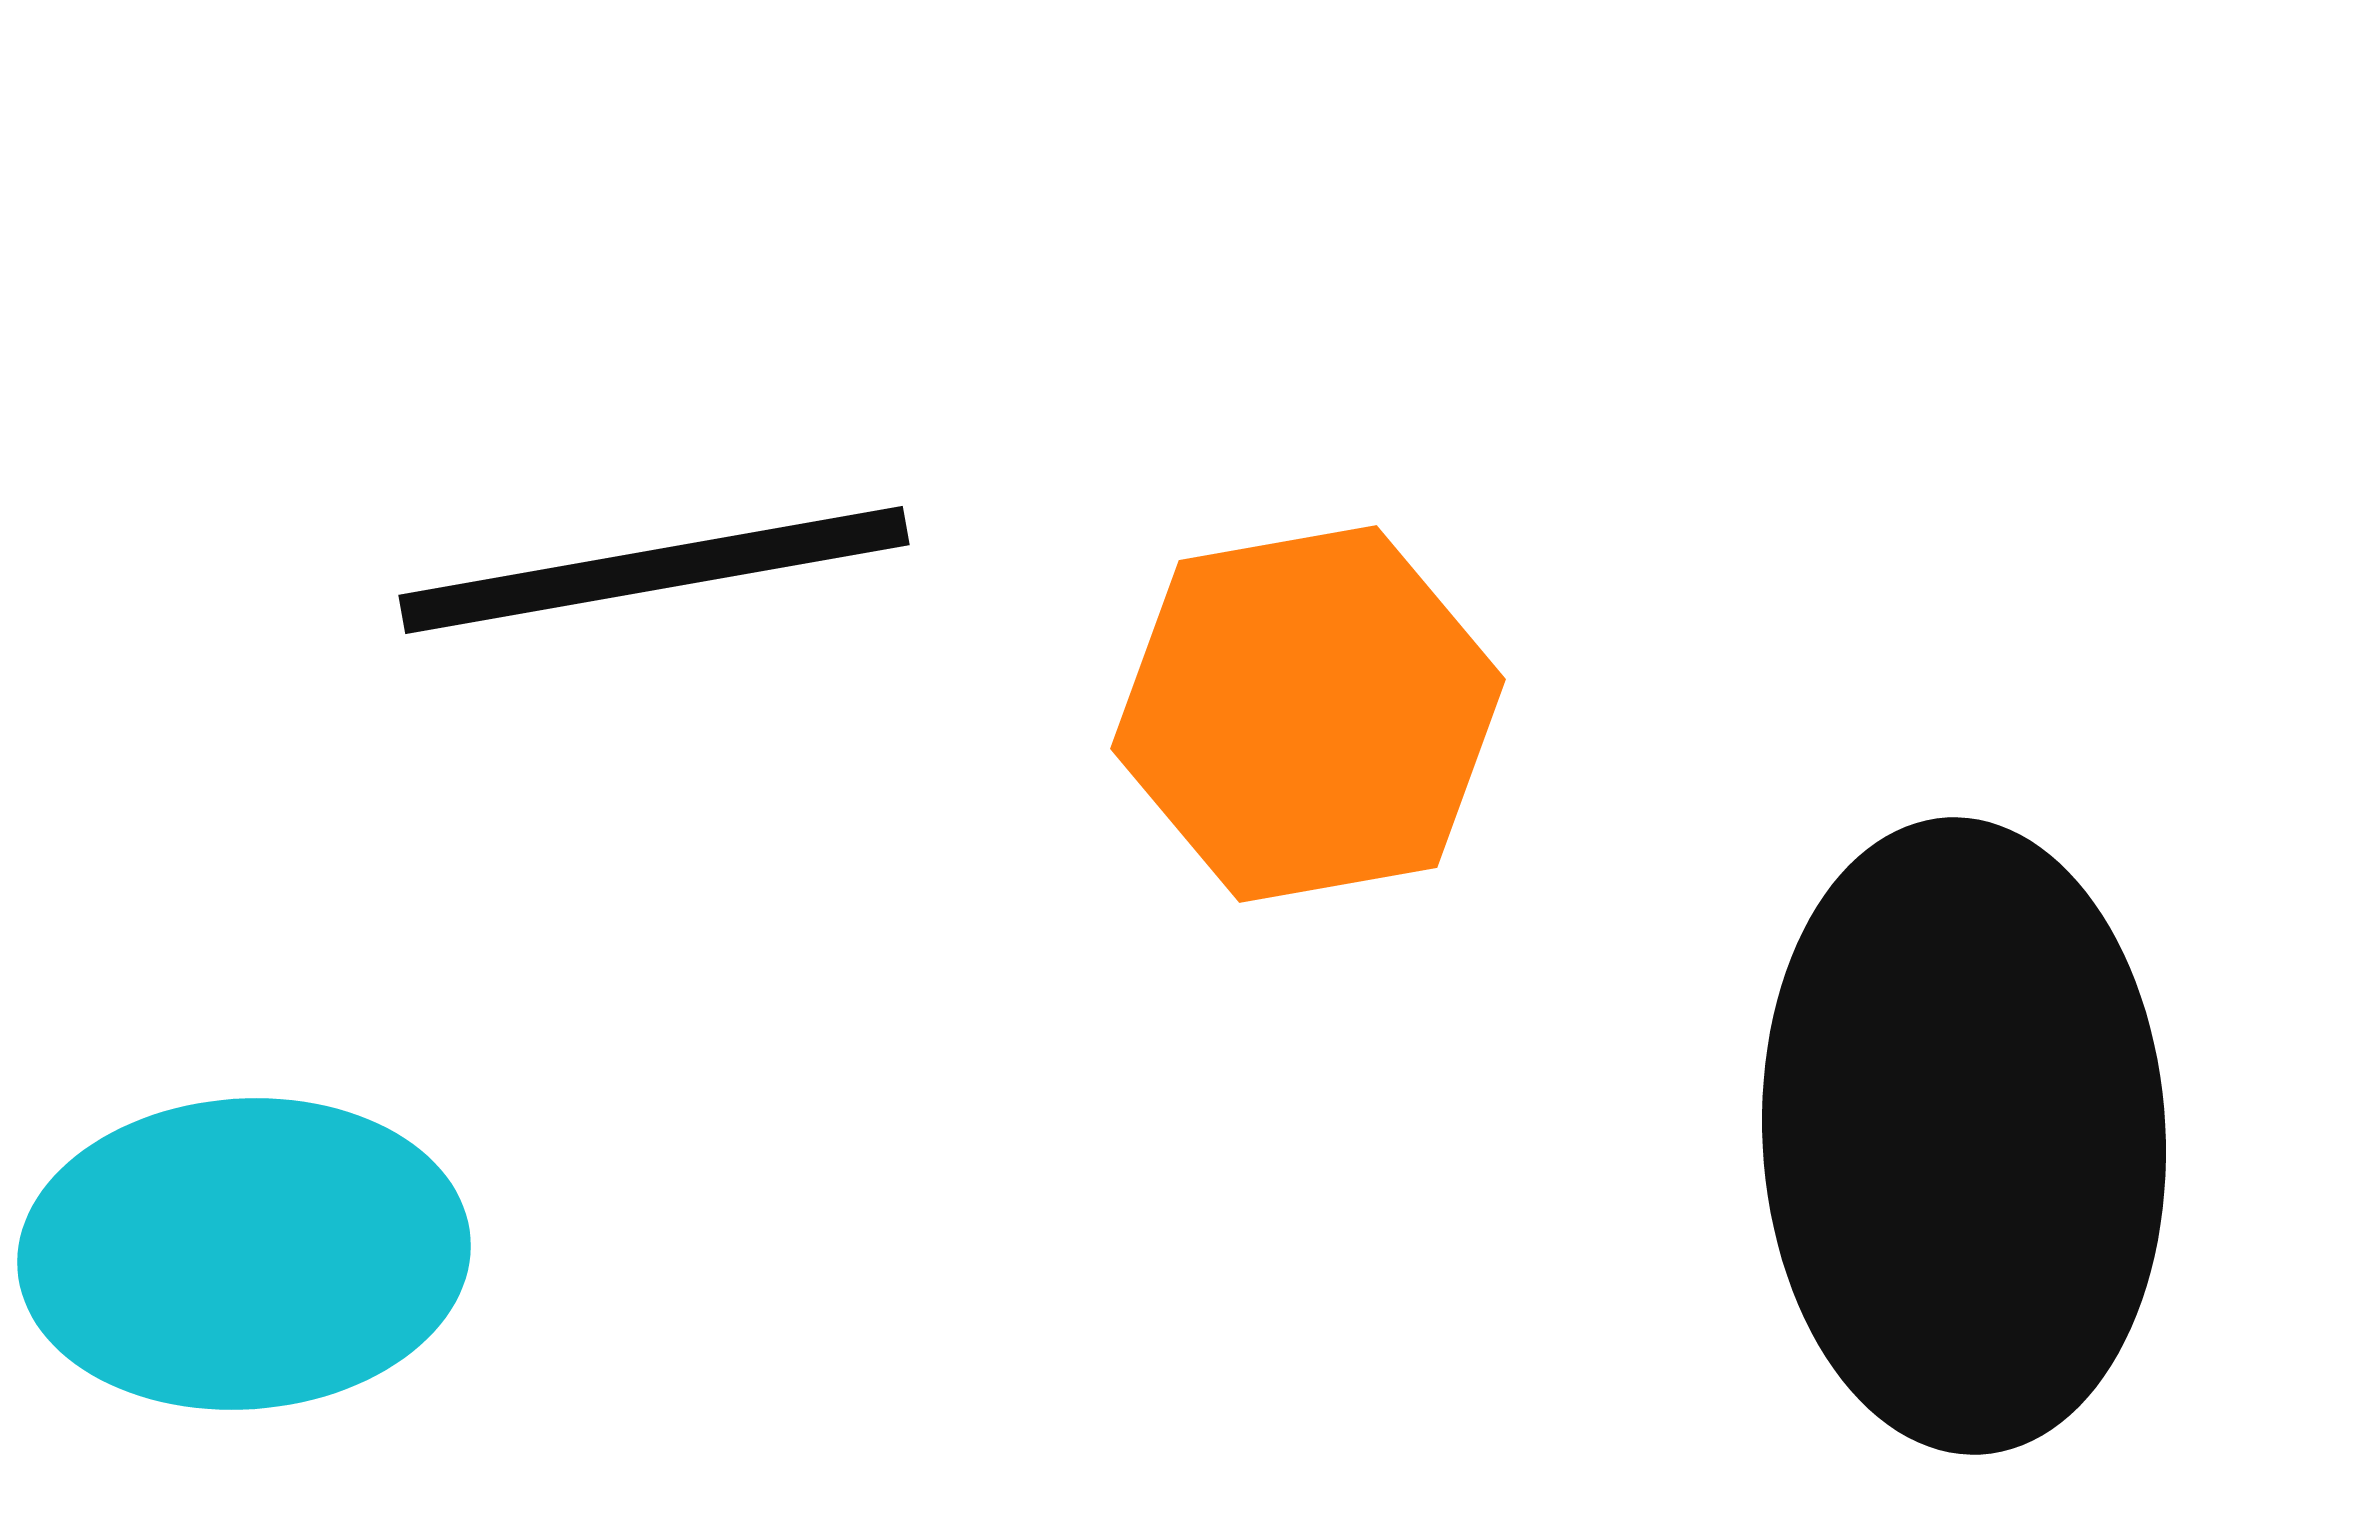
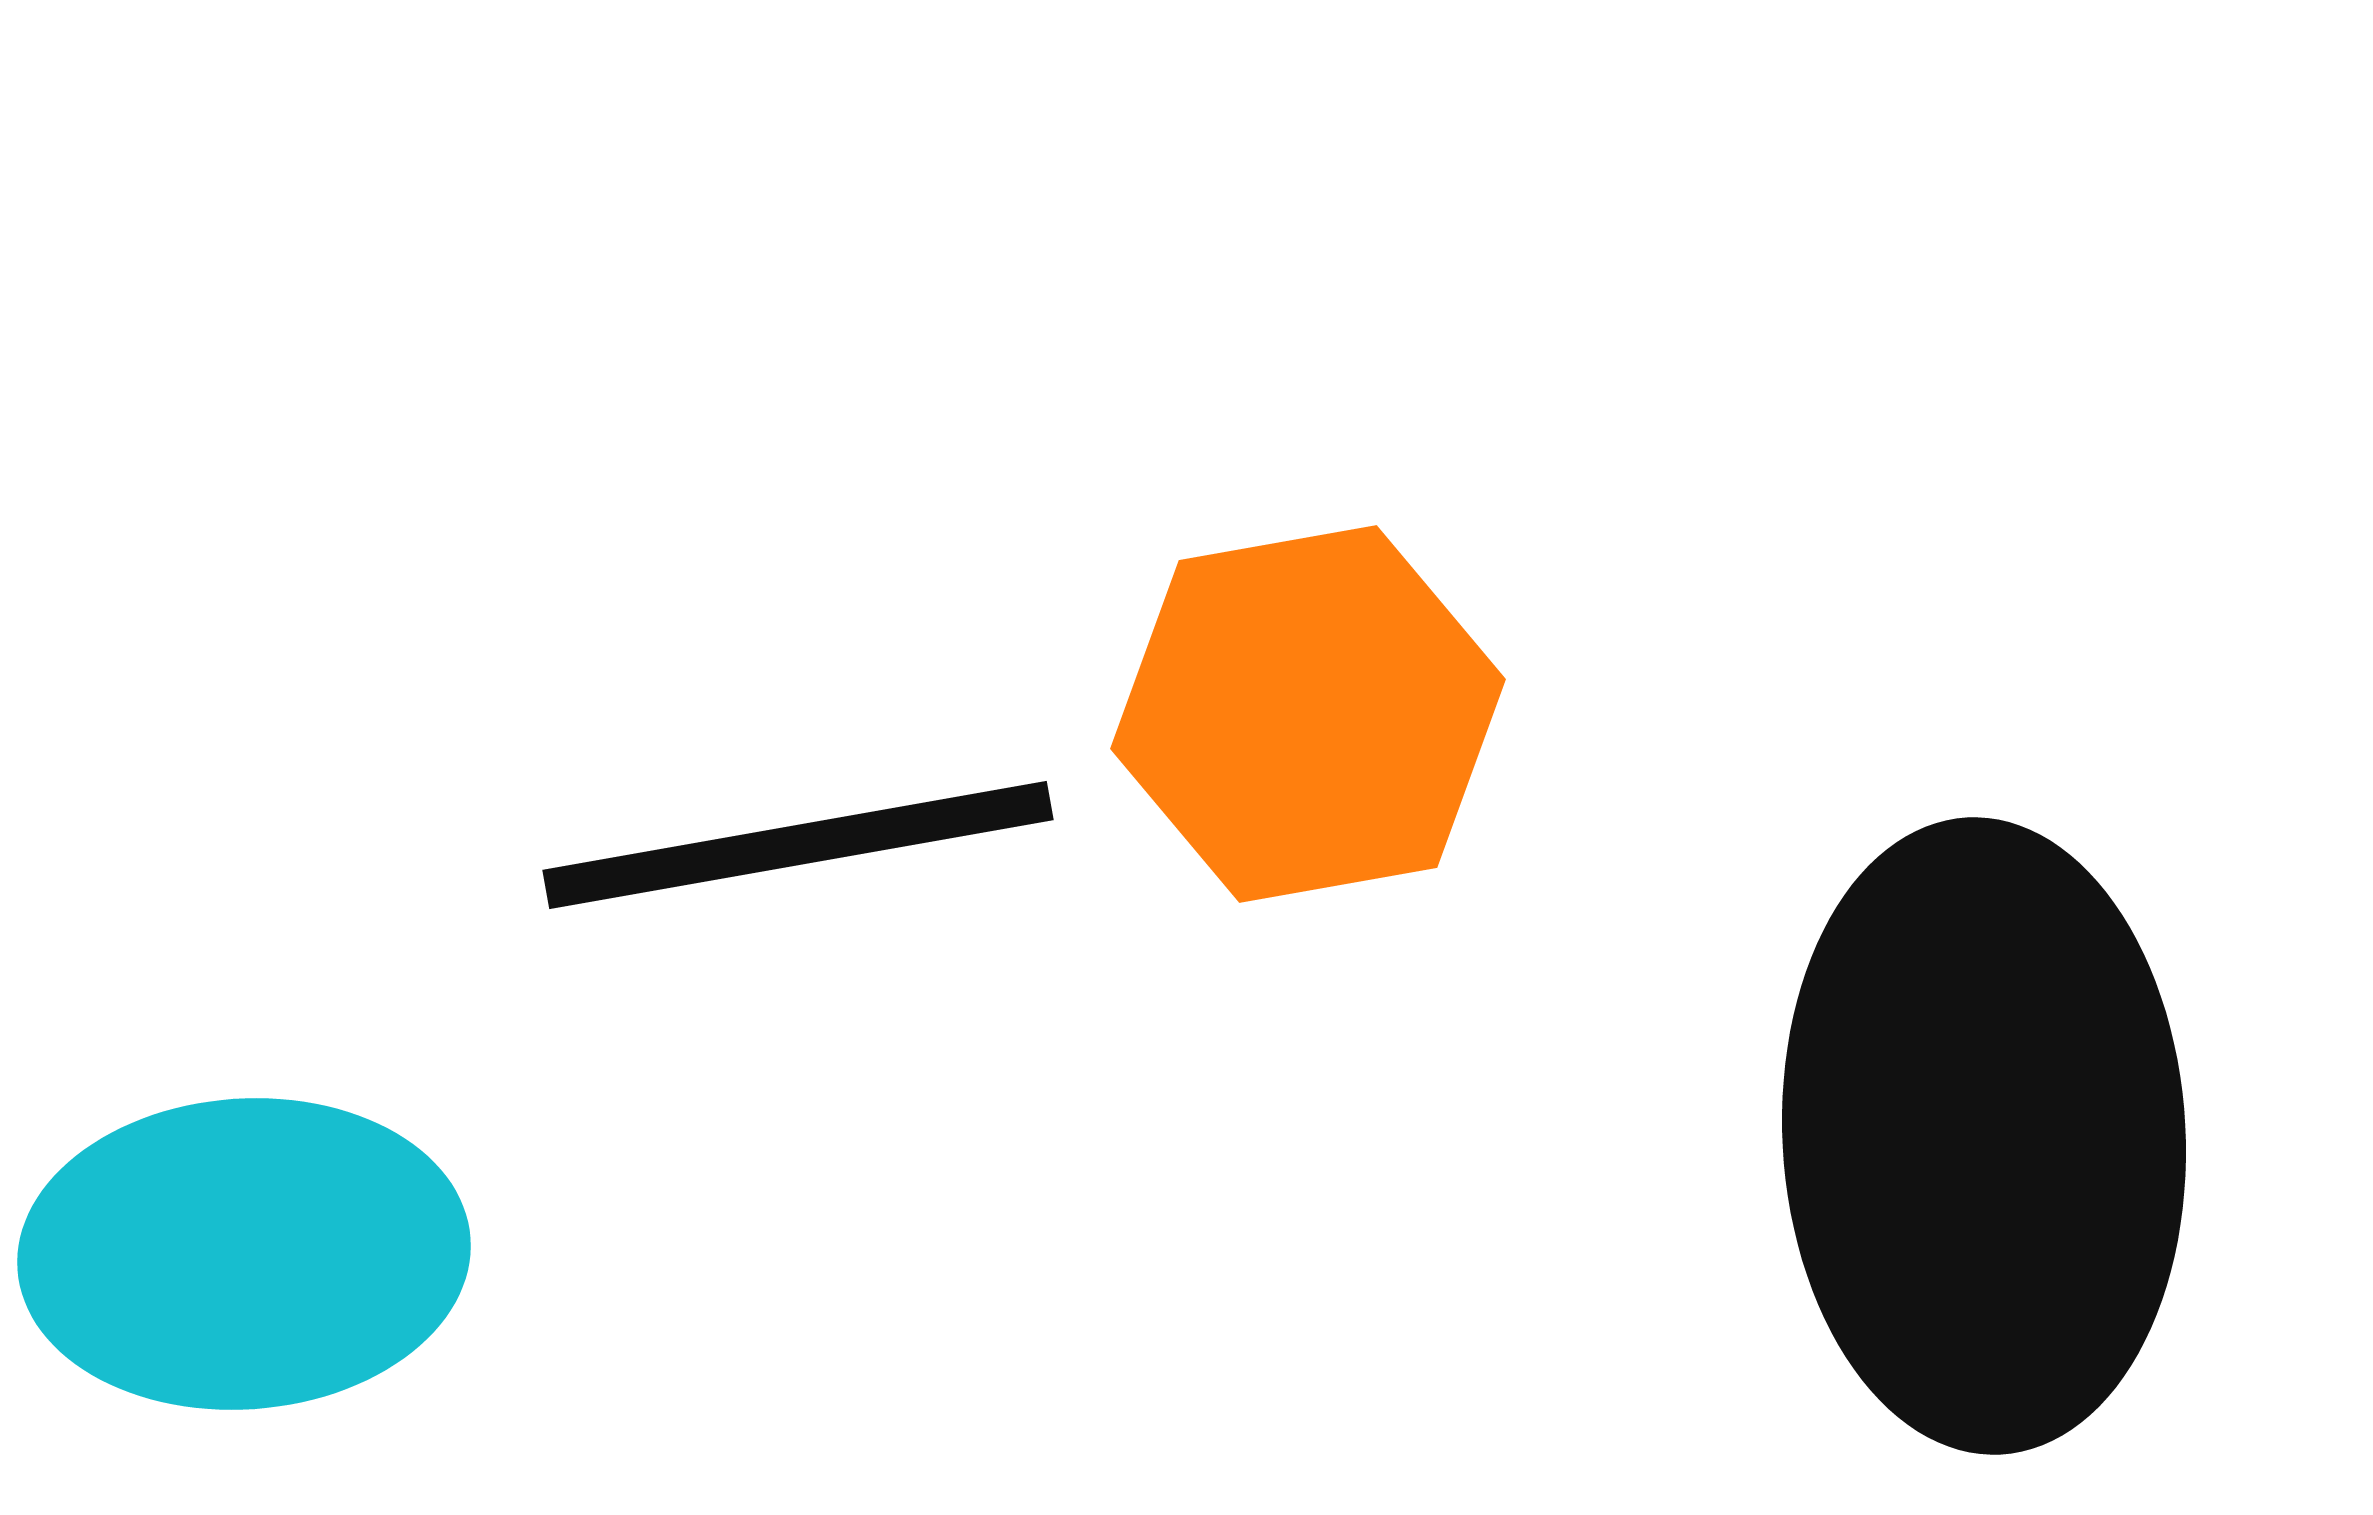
black line: moved 144 px right, 275 px down
black ellipse: moved 20 px right
